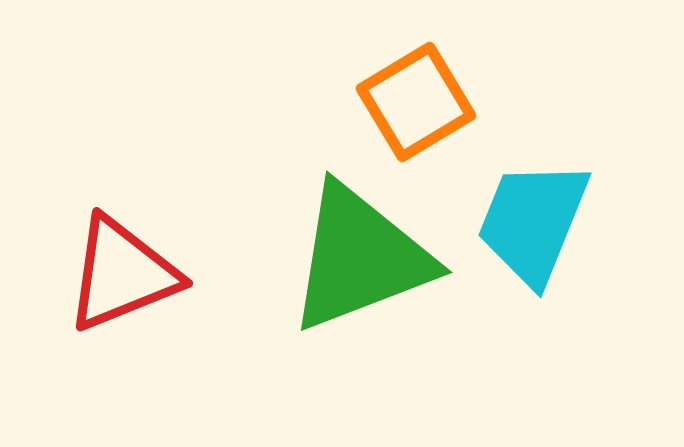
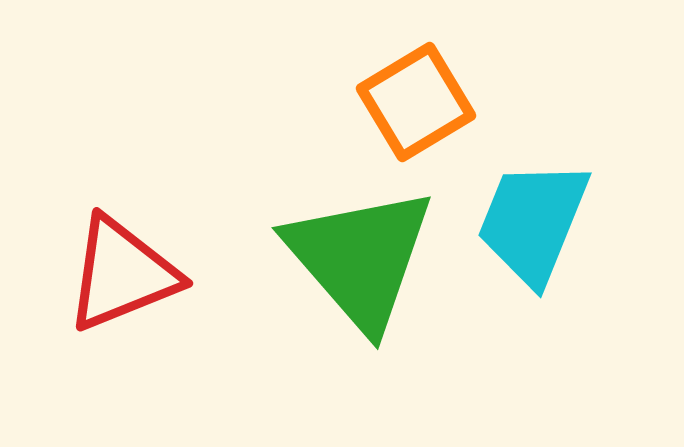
green triangle: rotated 50 degrees counterclockwise
